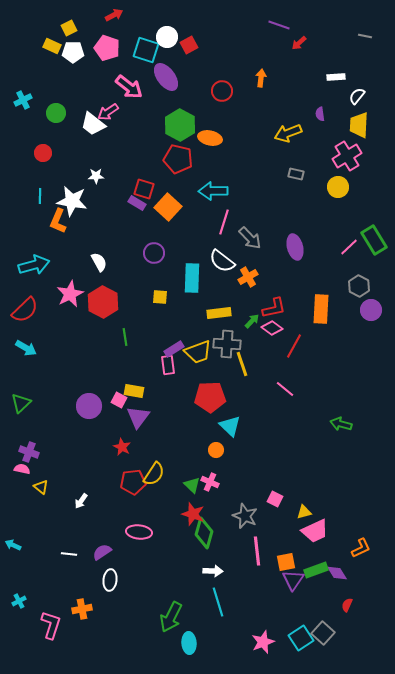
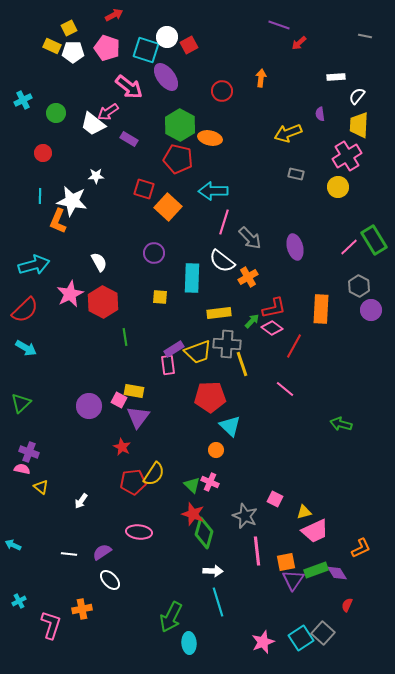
purple rectangle at (137, 203): moved 8 px left, 64 px up
white ellipse at (110, 580): rotated 50 degrees counterclockwise
